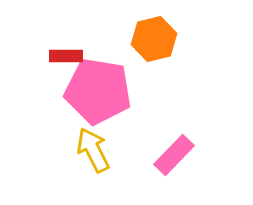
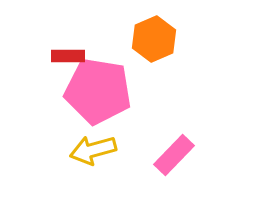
orange hexagon: rotated 9 degrees counterclockwise
red rectangle: moved 2 px right
yellow arrow: rotated 78 degrees counterclockwise
